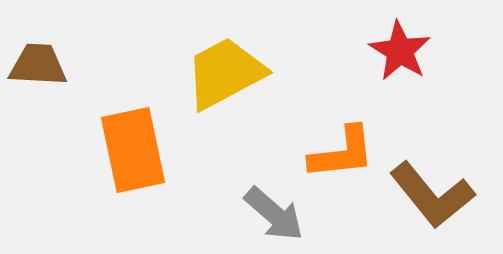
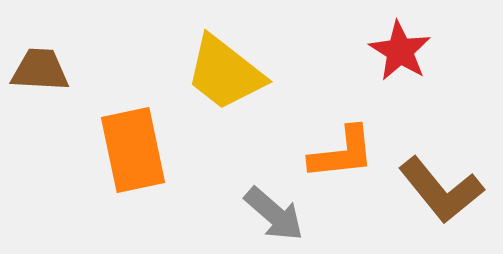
brown trapezoid: moved 2 px right, 5 px down
yellow trapezoid: rotated 114 degrees counterclockwise
brown L-shape: moved 9 px right, 5 px up
